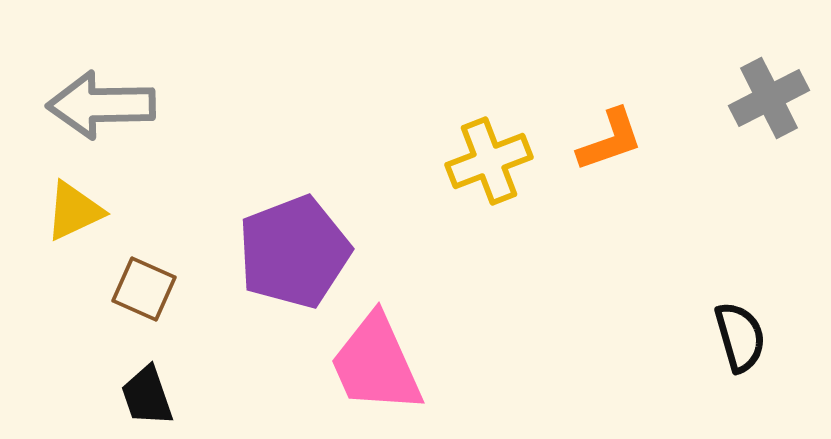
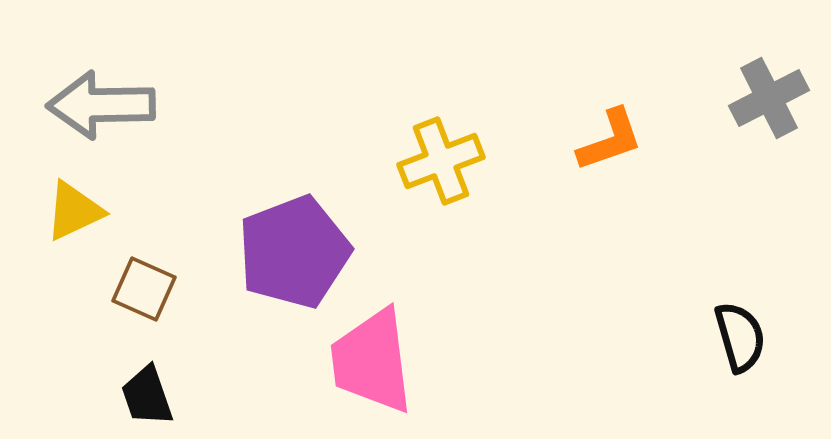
yellow cross: moved 48 px left
pink trapezoid: moved 4 px left, 3 px up; rotated 17 degrees clockwise
